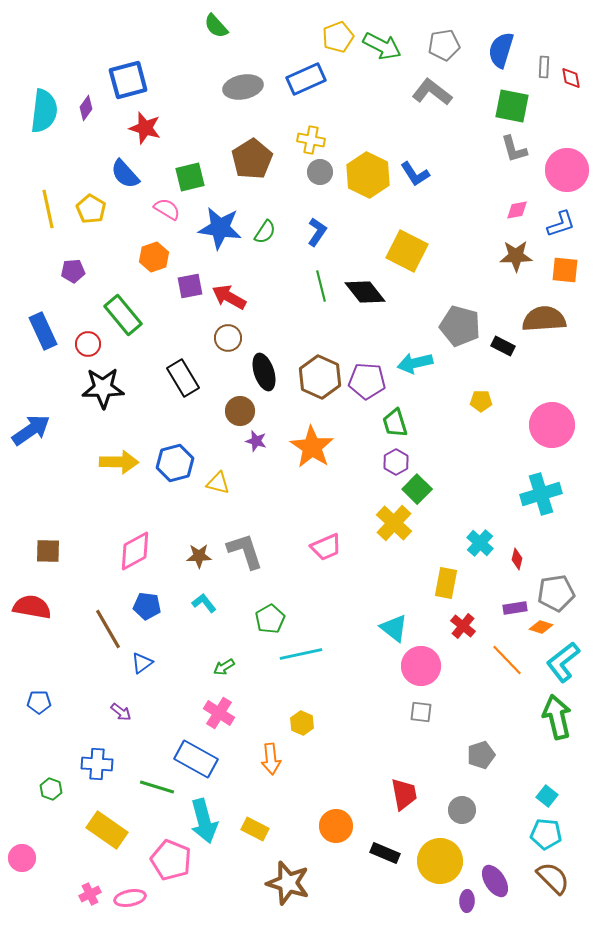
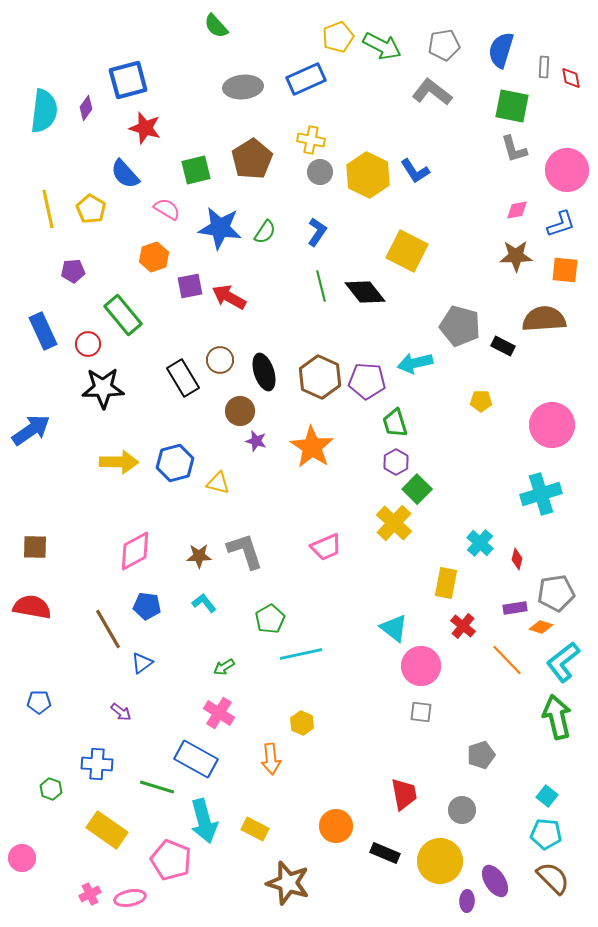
gray ellipse at (243, 87): rotated 6 degrees clockwise
blue L-shape at (415, 174): moved 3 px up
green square at (190, 177): moved 6 px right, 7 px up
brown circle at (228, 338): moved 8 px left, 22 px down
brown square at (48, 551): moved 13 px left, 4 px up
